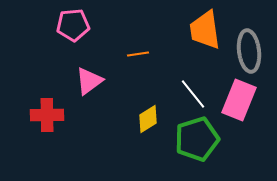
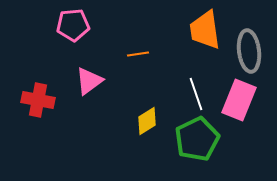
white line: moved 3 px right; rotated 20 degrees clockwise
red cross: moved 9 px left, 15 px up; rotated 12 degrees clockwise
yellow diamond: moved 1 px left, 2 px down
green pentagon: rotated 9 degrees counterclockwise
